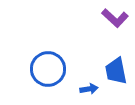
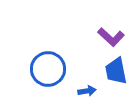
purple L-shape: moved 4 px left, 19 px down
blue arrow: moved 2 px left, 2 px down
